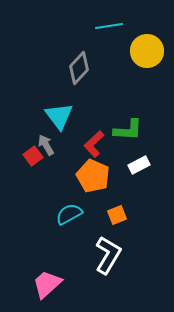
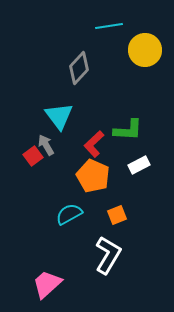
yellow circle: moved 2 px left, 1 px up
